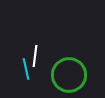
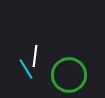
cyan line: rotated 20 degrees counterclockwise
